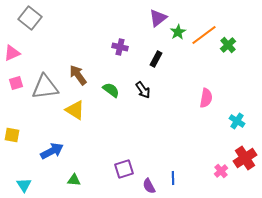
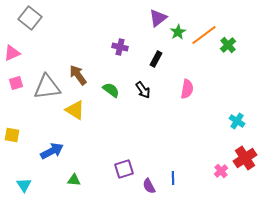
gray triangle: moved 2 px right
pink semicircle: moved 19 px left, 9 px up
